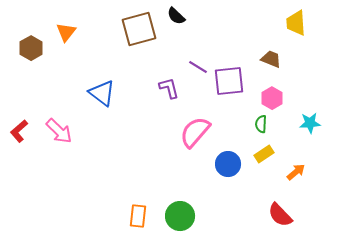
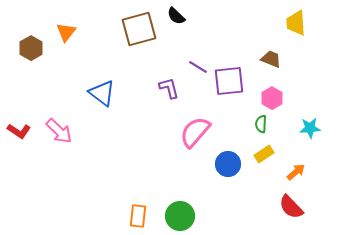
cyan star: moved 5 px down
red L-shape: rotated 105 degrees counterclockwise
red semicircle: moved 11 px right, 8 px up
